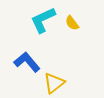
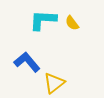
cyan L-shape: rotated 28 degrees clockwise
